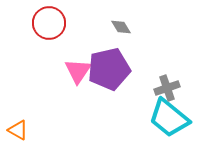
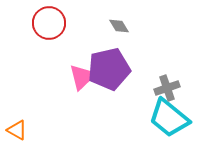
gray diamond: moved 2 px left, 1 px up
pink triangle: moved 4 px right, 6 px down; rotated 12 degrees clockwise
orange triangle: moved 1 px left
